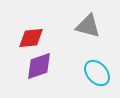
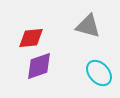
cyan ellipse: moved 2 px right
